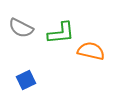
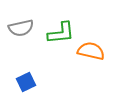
gray semicircle: rotated 40 degrees counterclockwise
blue square: moved 2 px down
